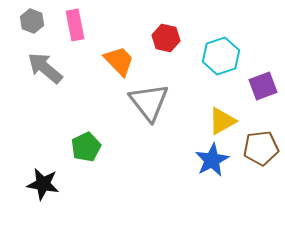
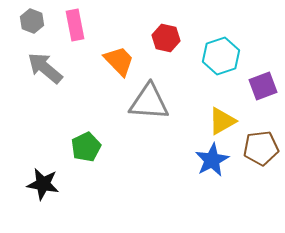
gray triangle: rotated 48 degrees counterclockwise
